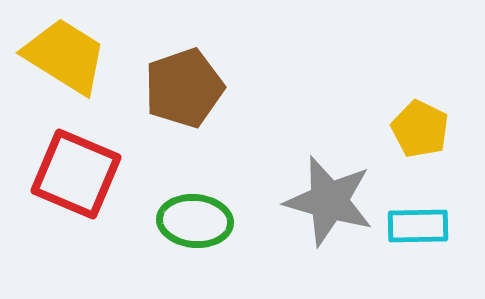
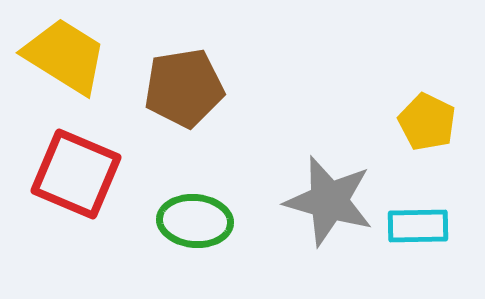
brown pentagon: rotated 10 degrees clockwise
yellow pentagon: moved 7 px right, 7 px up
